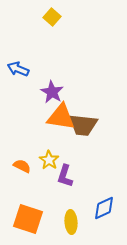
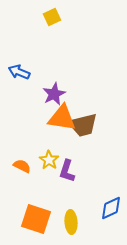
yellow square: rotated 24 degrees clockwise
blue arrow: moved 1 px right, 3 px down
purple star: moved 2 px right, 2 px down; rotated 15 degrees clockwise
orange triangle: moved 1 px right, 1 px down
brown trapezoid: rotated 20 degrees counterclockwise
purple L-shape: moved 2 px right, 5 px up
blue diamond: moved 7 px right
orange square: moved 8 px right
